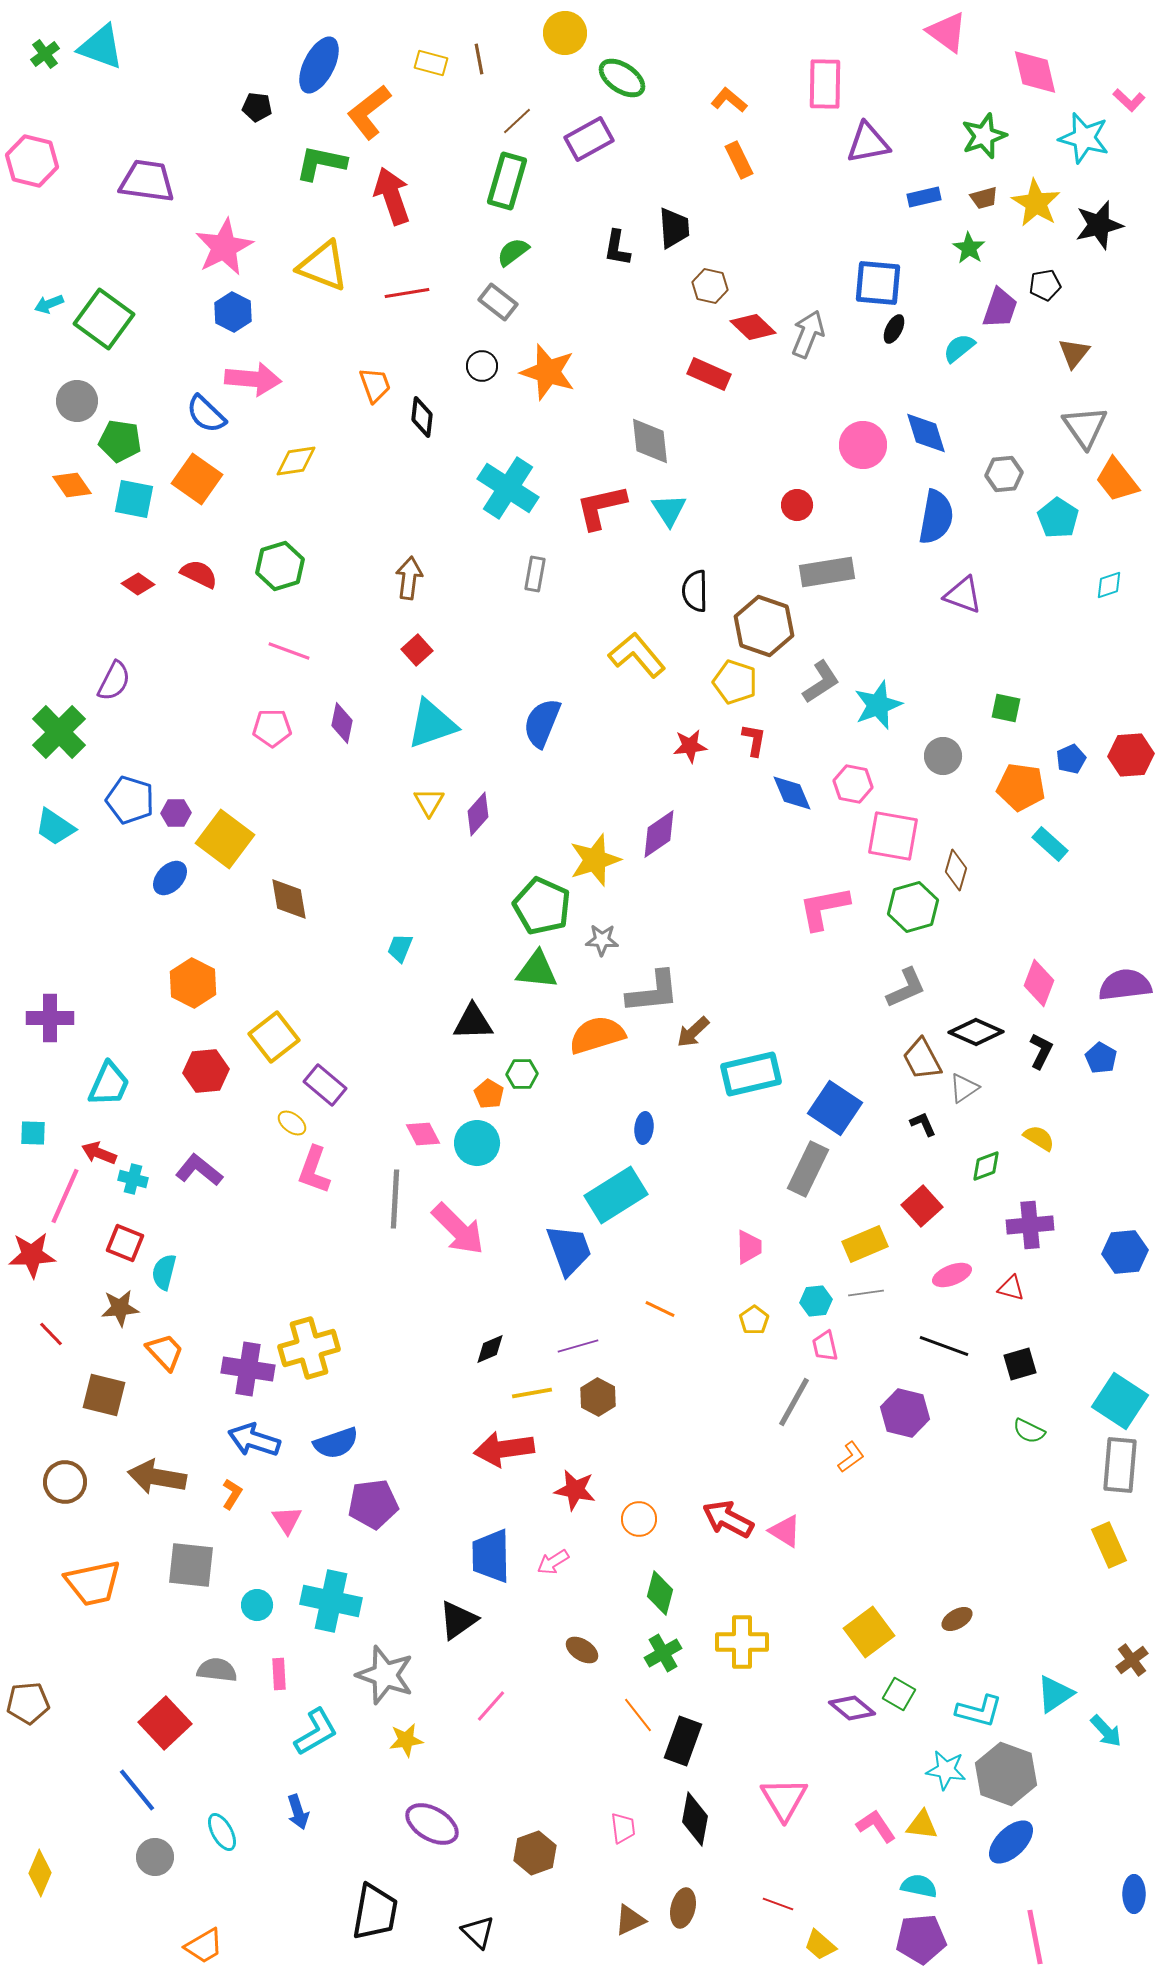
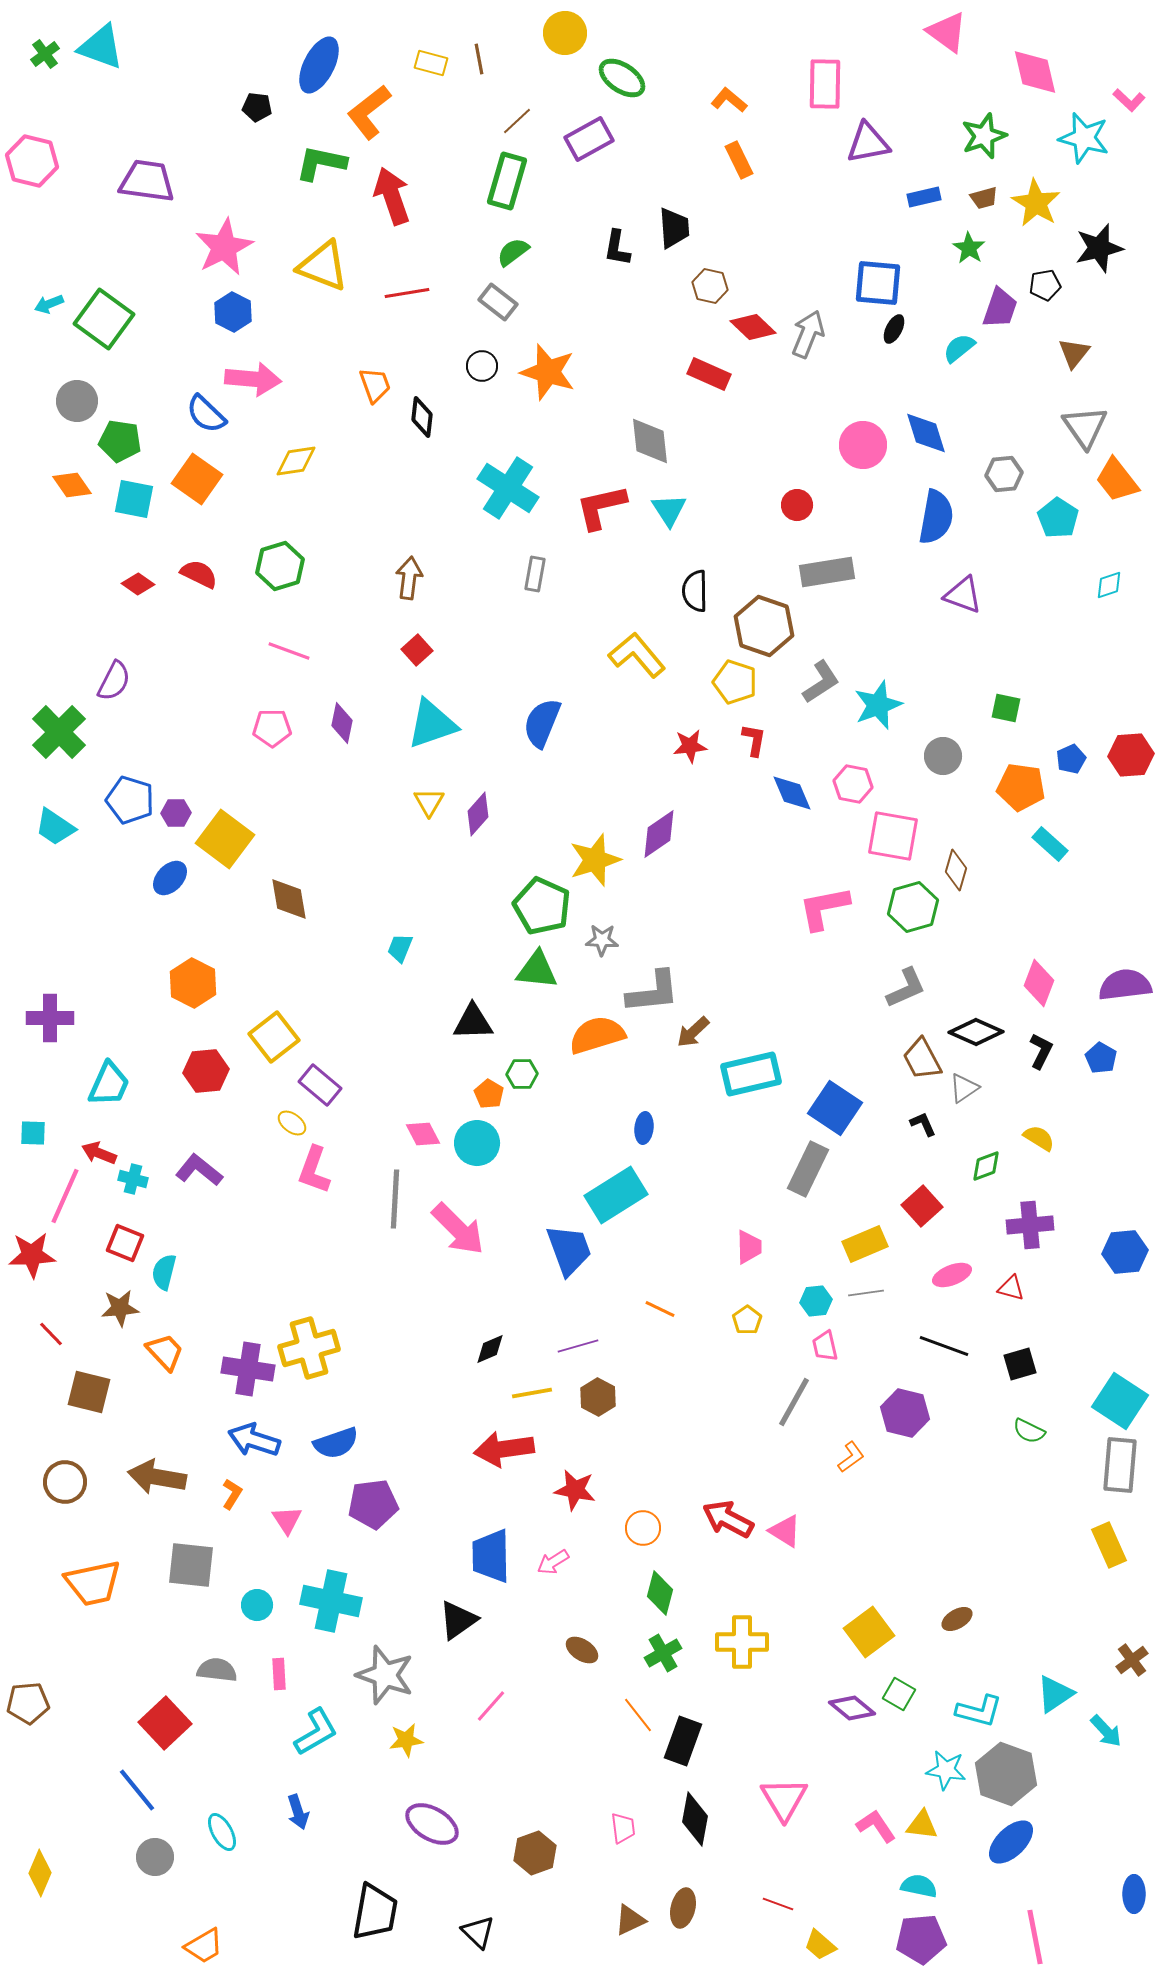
black star at (1099, 225): moved 23 px down
purple rectangle at (325, 1085): moved 5 px left
yellow pentagon at (754, 1320): moved 7 px left
brown square at (104, 1395): moved 15 px left, 3 px up
orange circle at (639, 1519): moved 4 px right, 9 px down
